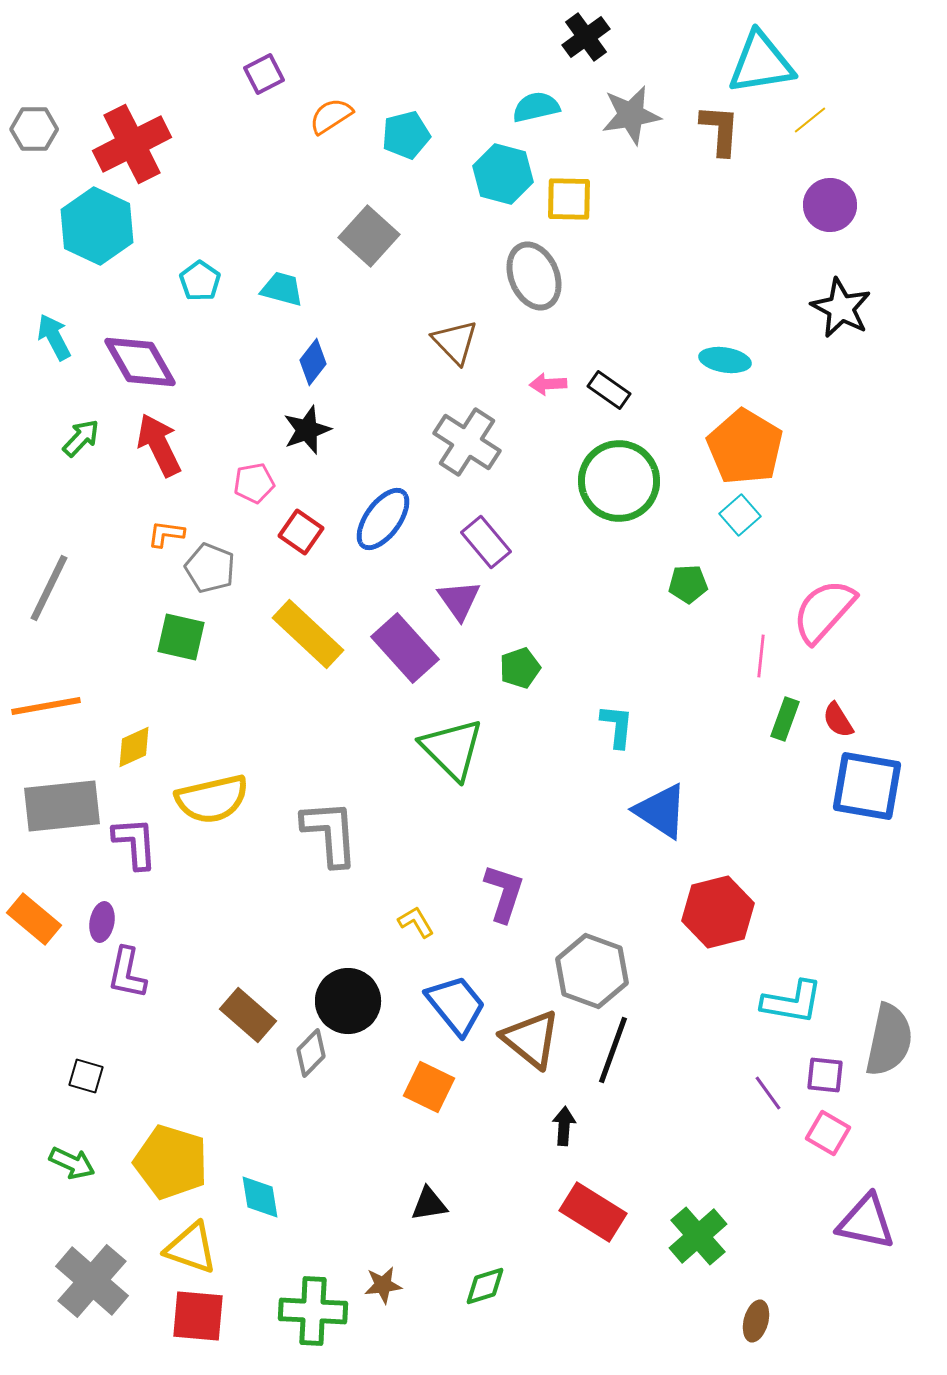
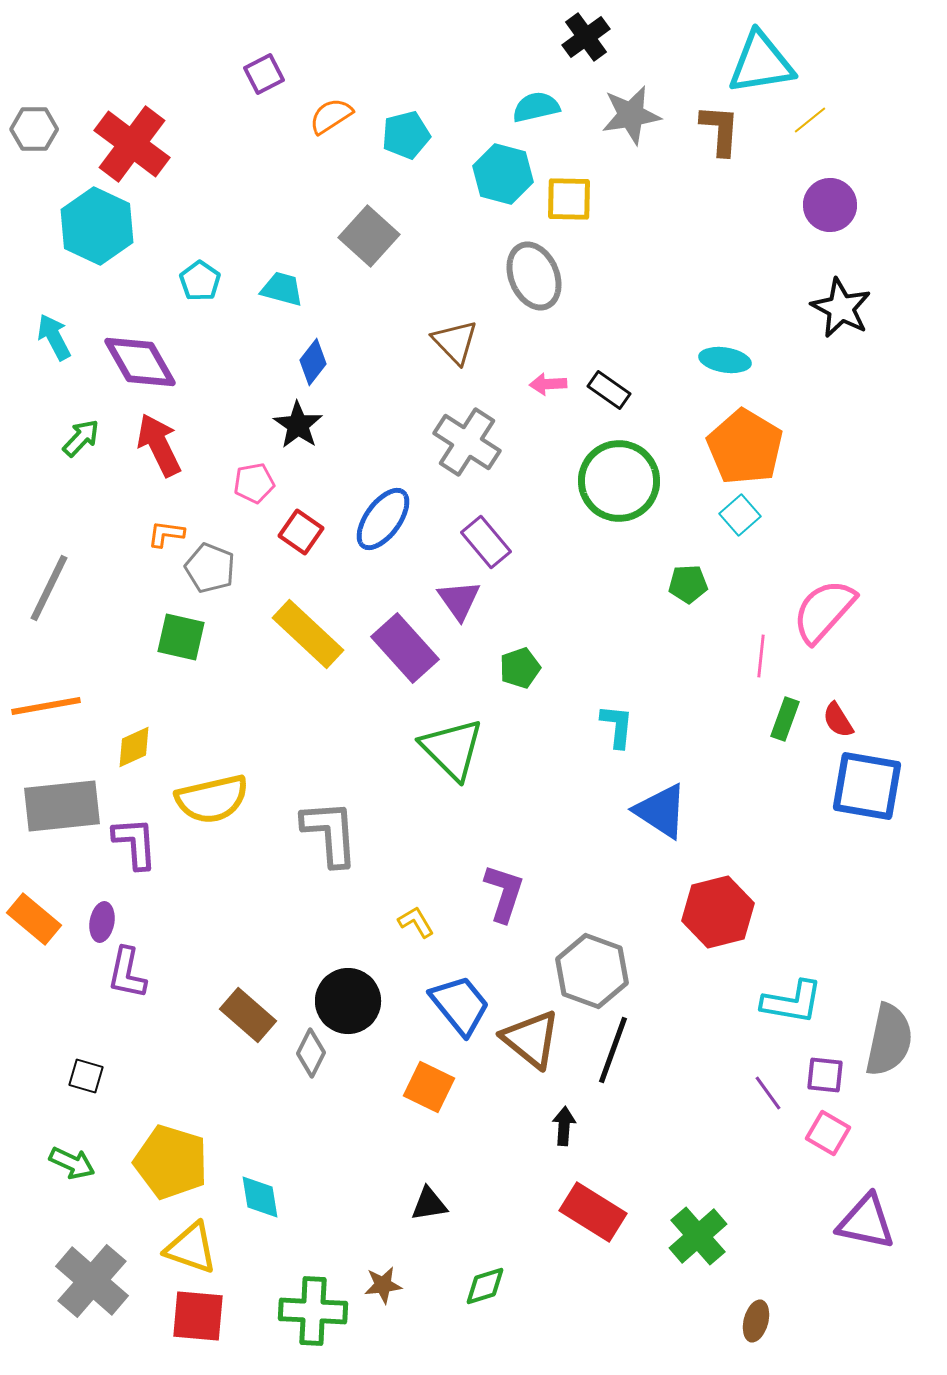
red cross at (132, 144): rotated 26 degrees counterclockwise
black star at (307, 430): moved 9 px left, 5 px up; rotated 18 degrees counterclockwise
blue trapezoid at (456, 1005): moved 4 px right
gray diamond at (311, 1053): rotated 18 degrees counterclockwise
